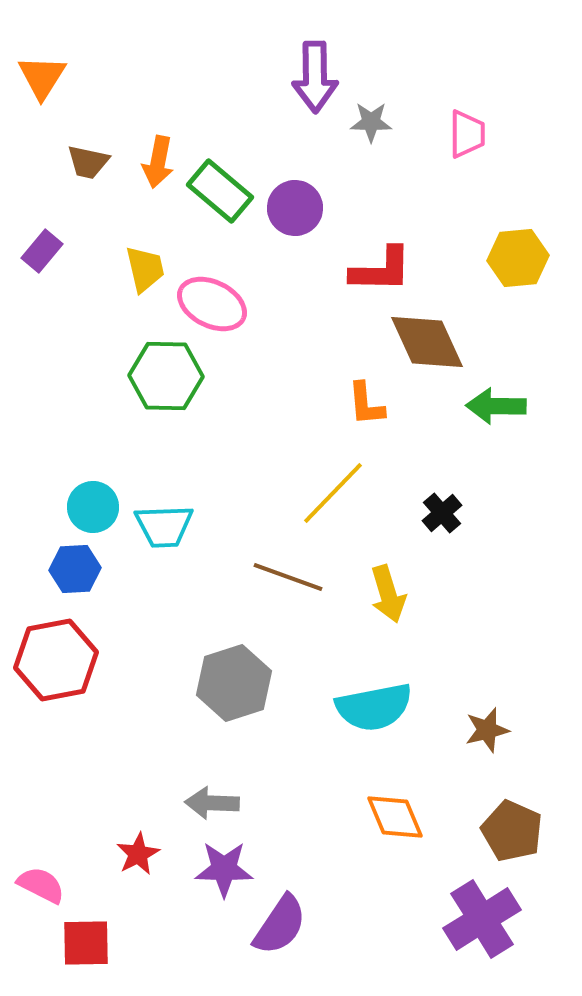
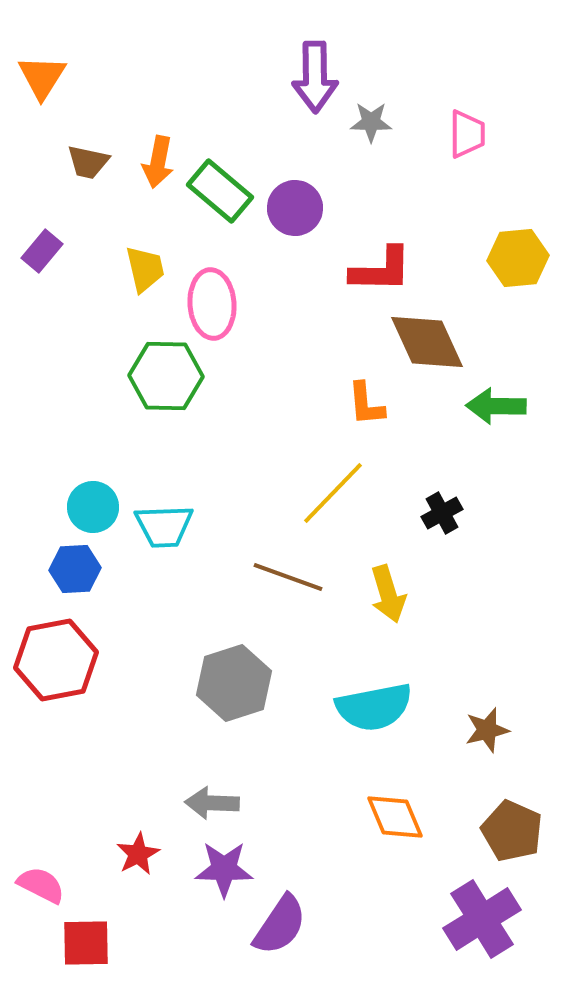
pink ellipse: rotated 60 degrees clockwise
black cross: rotated 12 degrees clockwise
